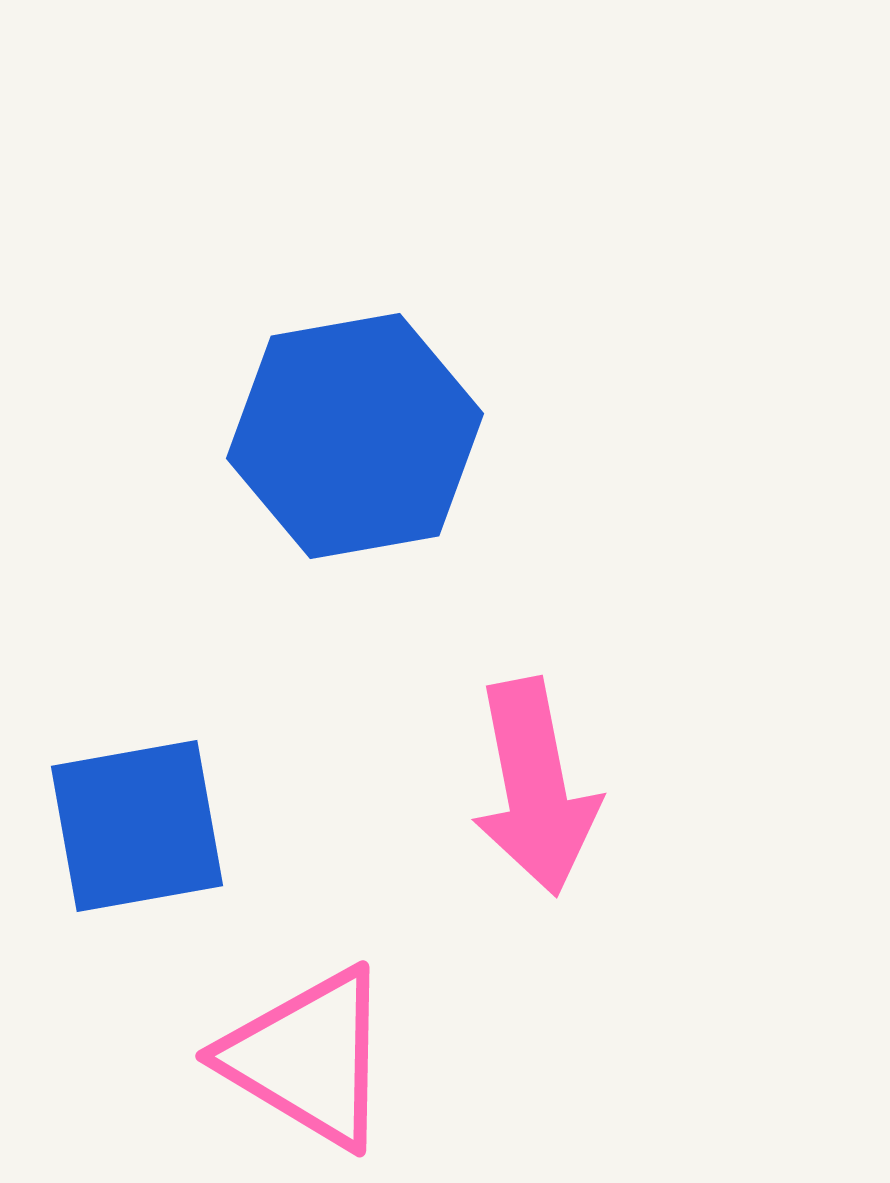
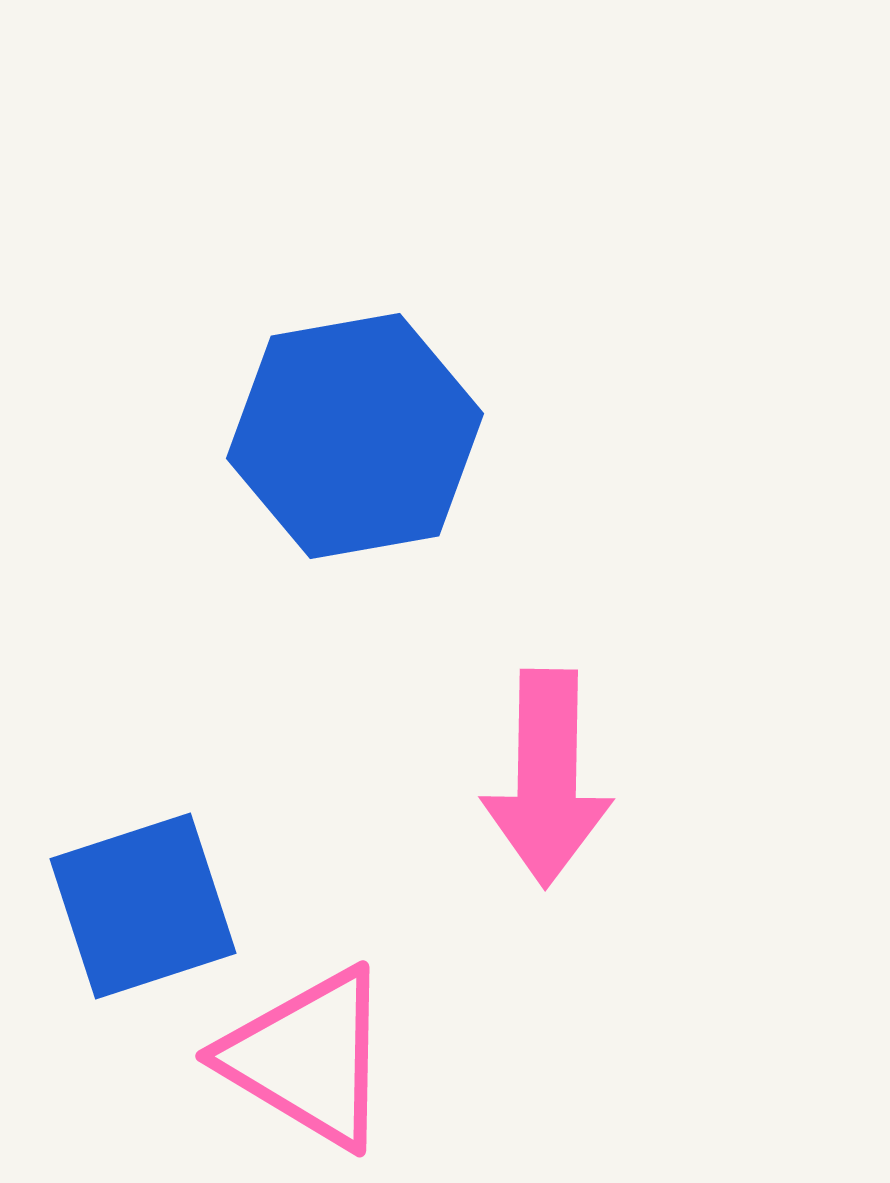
pink arrow: moved 12 px right, 9 px up; rotated 12 degrees clockwise
blue square: moved 6 px right, 80 px down; rotated 8 degrees counterclockwise
